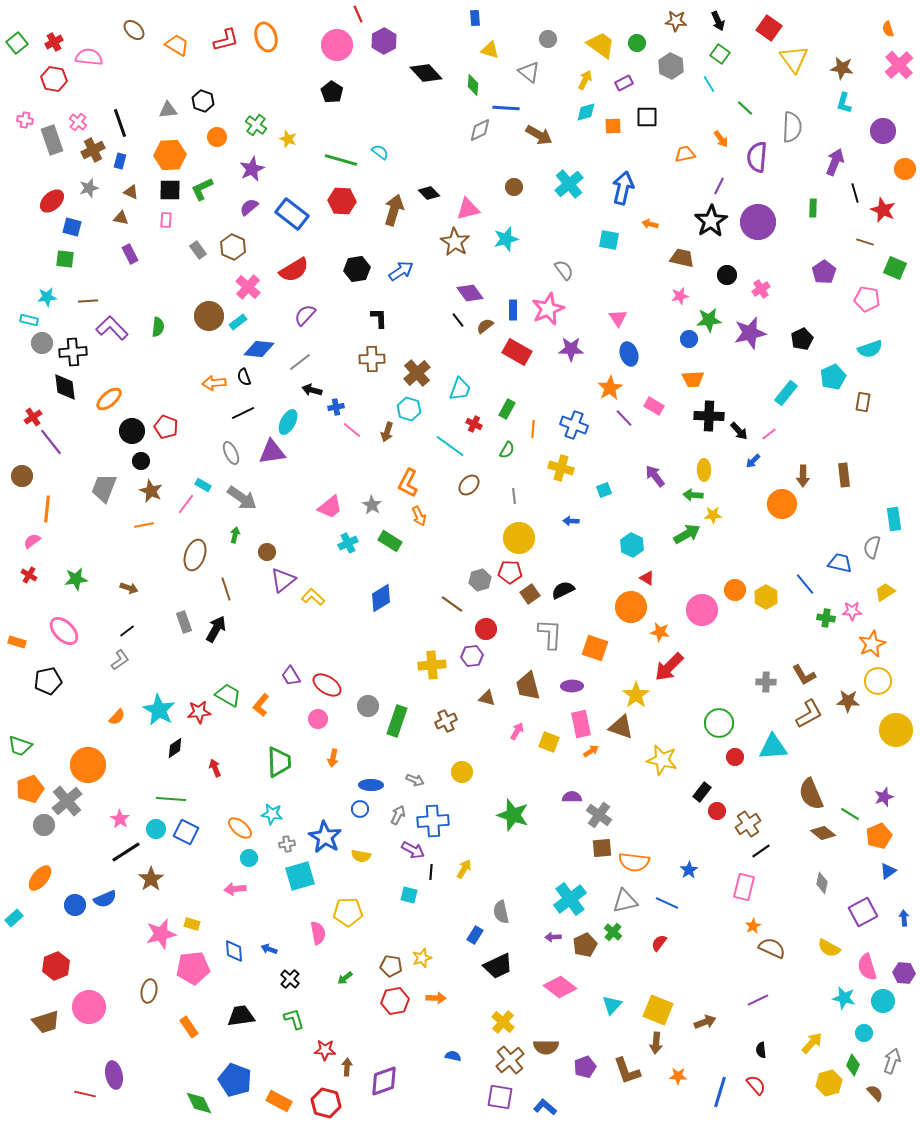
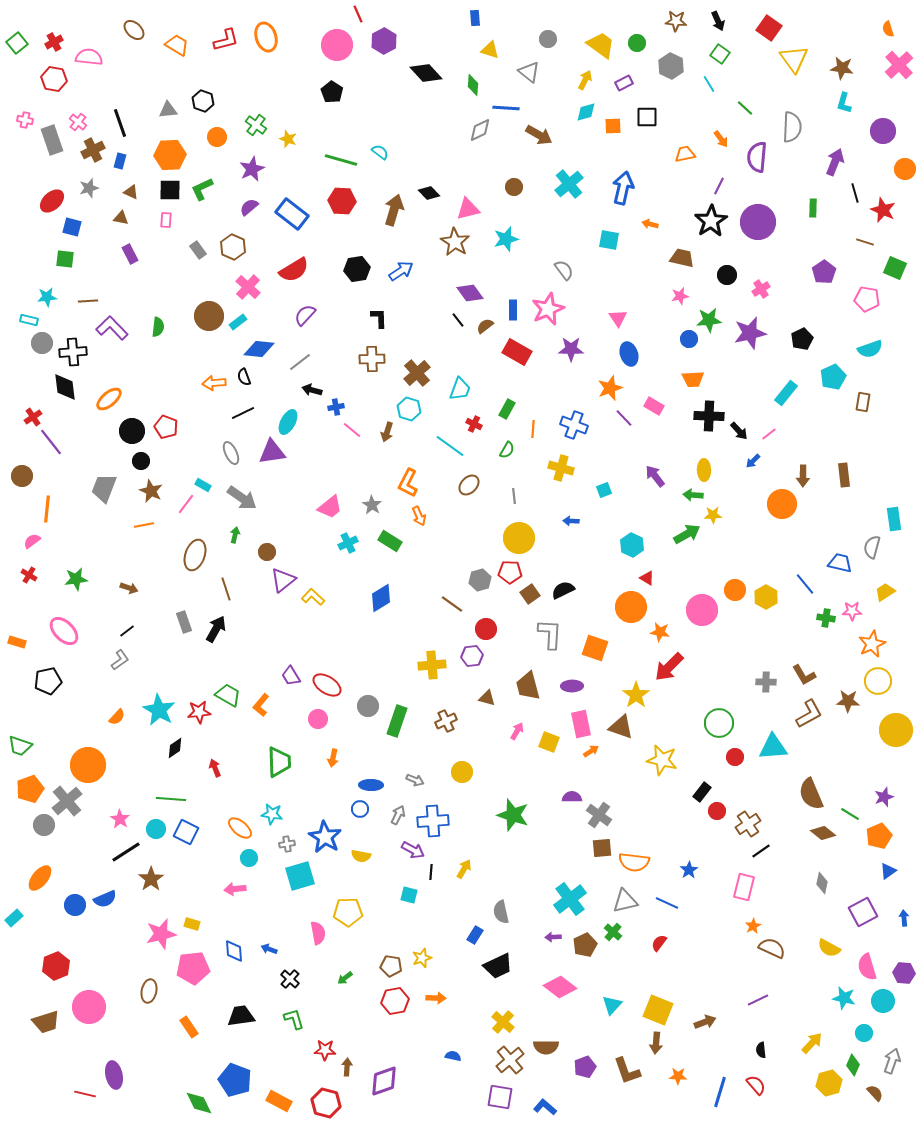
orange star at (610, 388): rotated 10 degrees clockwise
